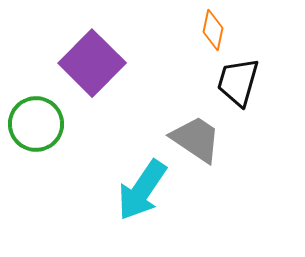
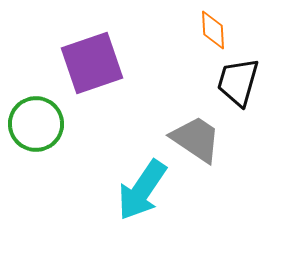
orange diamond: rotated 15 degrees counterclockwise
purple square: rotated 26 degrees clockwise
